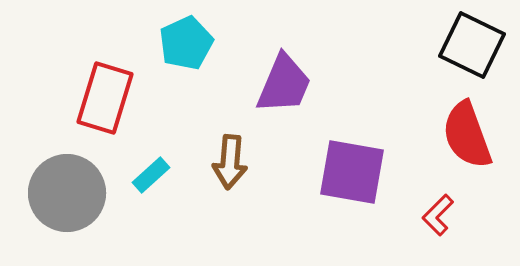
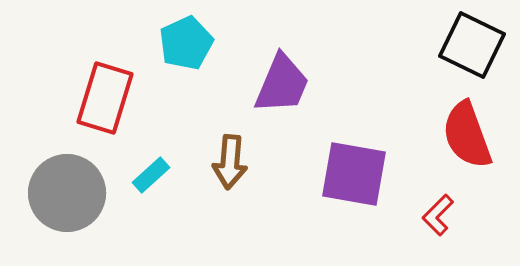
purple trapezoid: moved 2 px left
purple square: moved 2 px right, 2 px down
